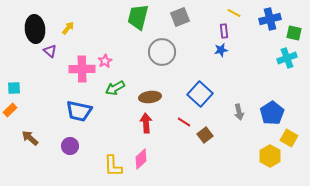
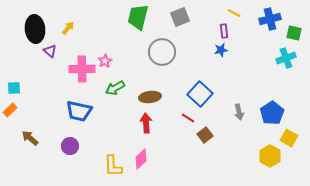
cyan cross: moved 1 px left
red line: moved 4 px right, 4 px up
